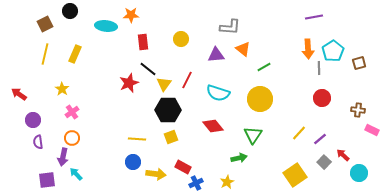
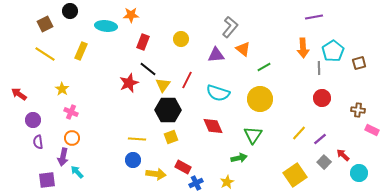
gray L-shape at (230, 27): rotated 55 degrees counterclockwise
red rectangle at (143, 42): rotated 28 degrees clockwise
orange arrow at (308, 49): moved 5 px left, 1 px up
yellow line at (45, 54): rotated 70 degrees counterclockwise
yellow rectangle at (75, 54): moved 6 px right, 3 px up
yellow triangle at (164, 84): moved 1 px left, 1 px down
pink cross at (72, 112): moved 1 px left; rotated 32 degrees counterclockwise
red diamond at (213, 126): rotated 15 degrees clockwise
blue circle at (133, 162): moved 2 px up
cyan arrow at (76, 174): moved 1 px right, 2 px up
